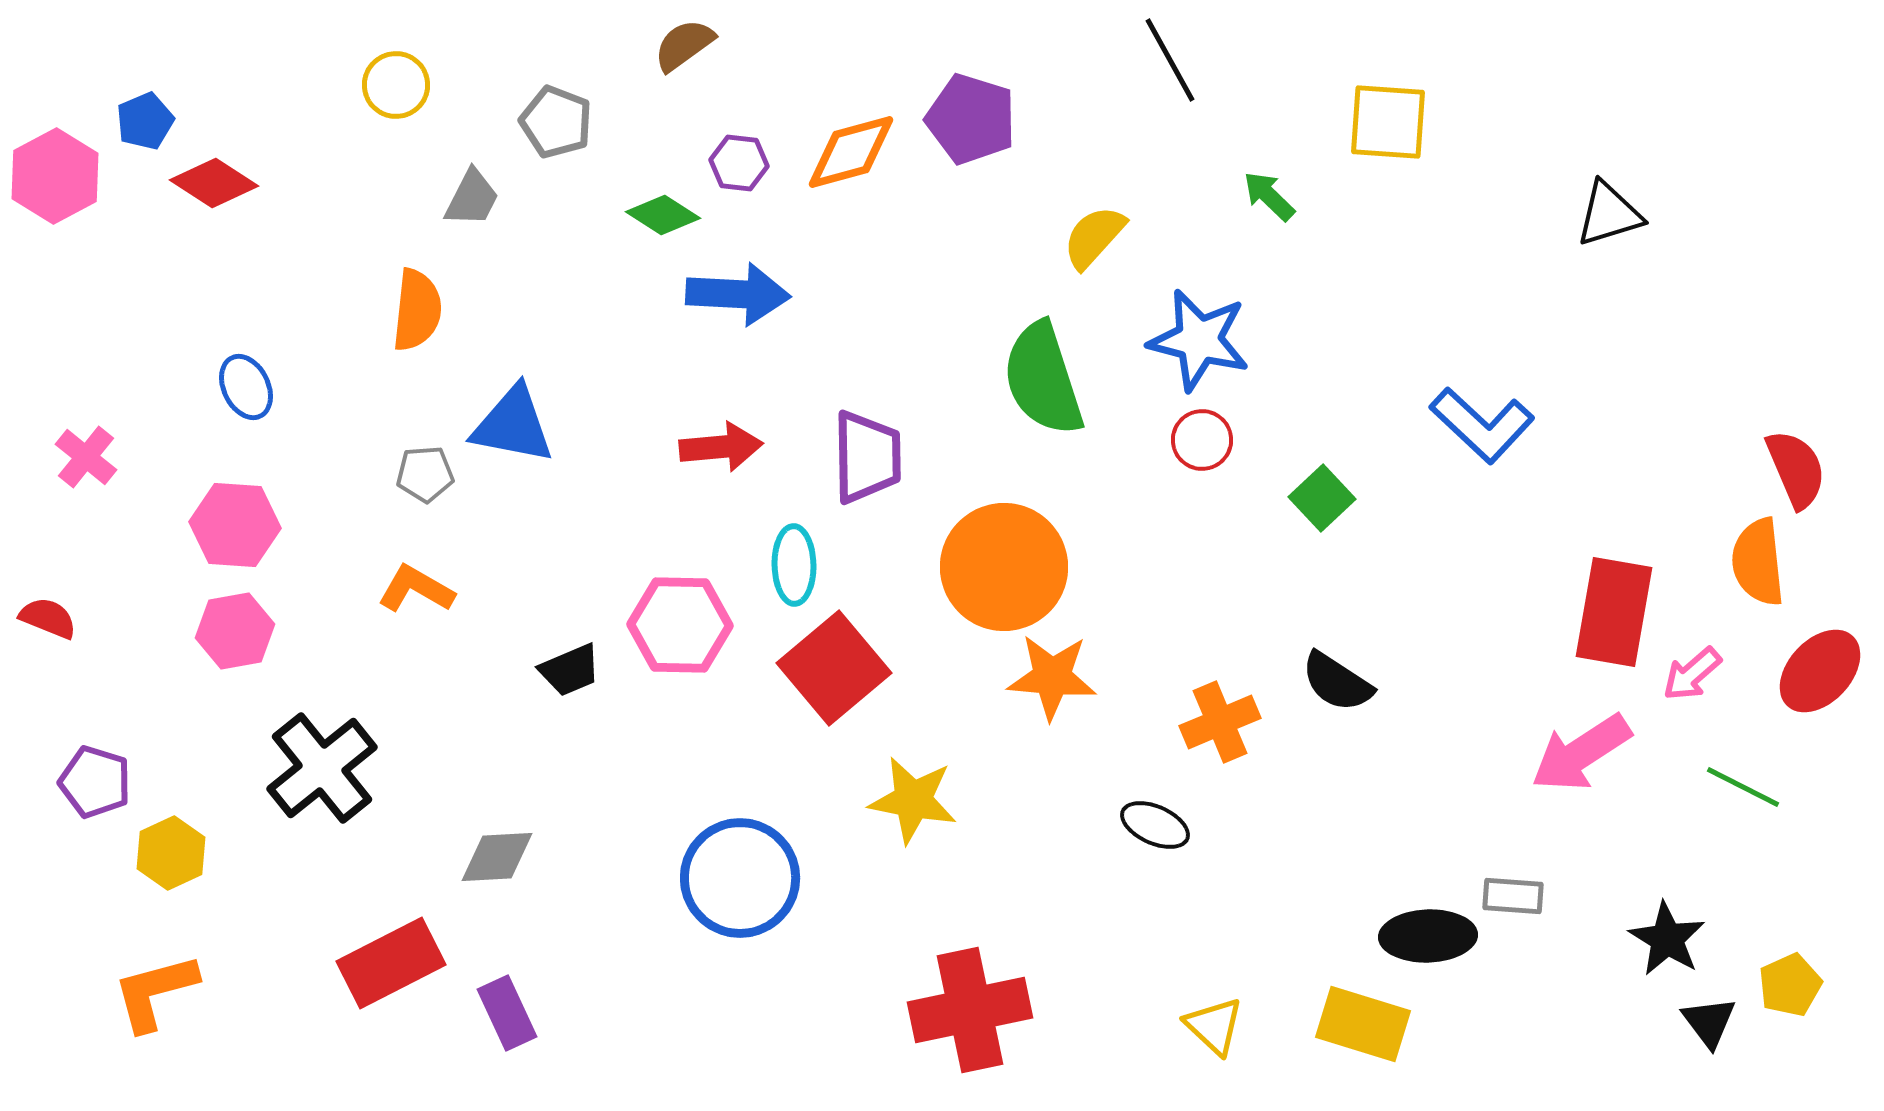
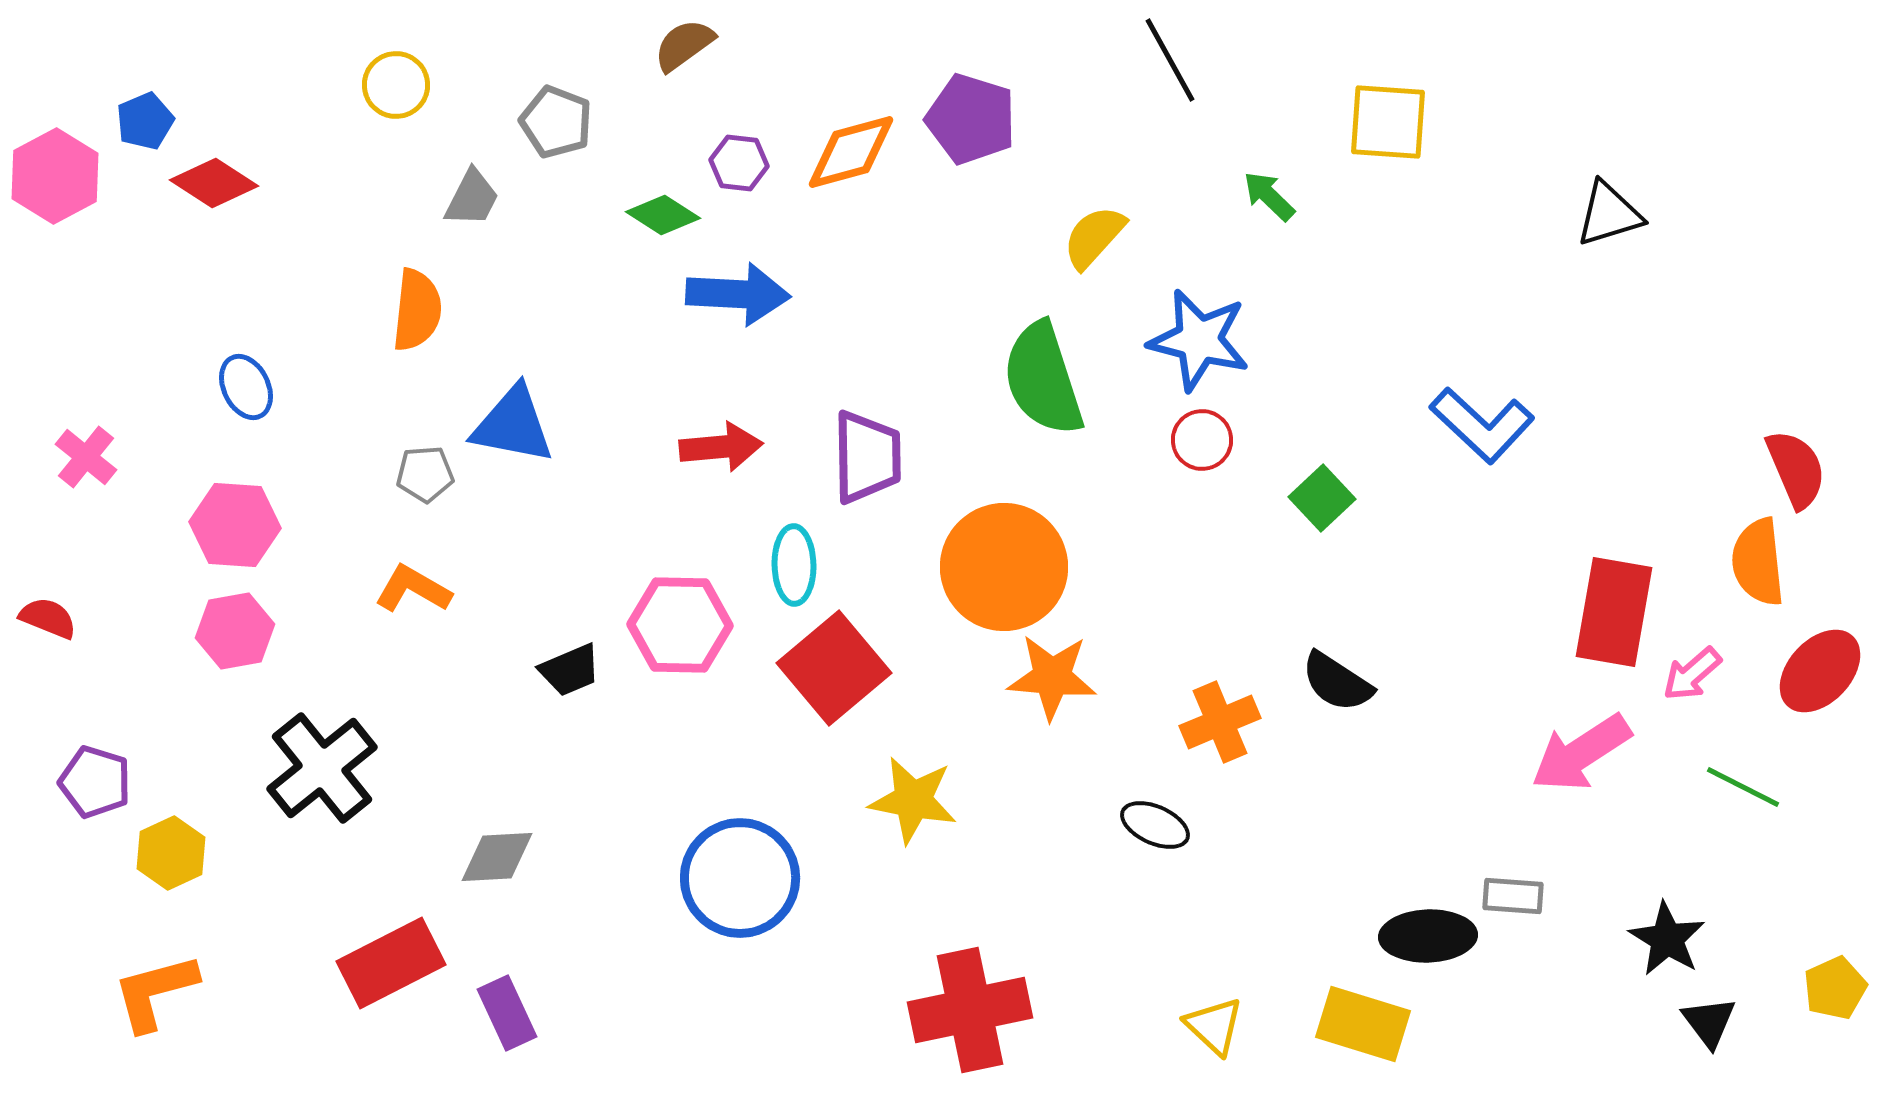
orange L-shape at (416, 589): moved 3 px left
yellow pentagon at (1790, 985): moved 45 px right, 3 px down
